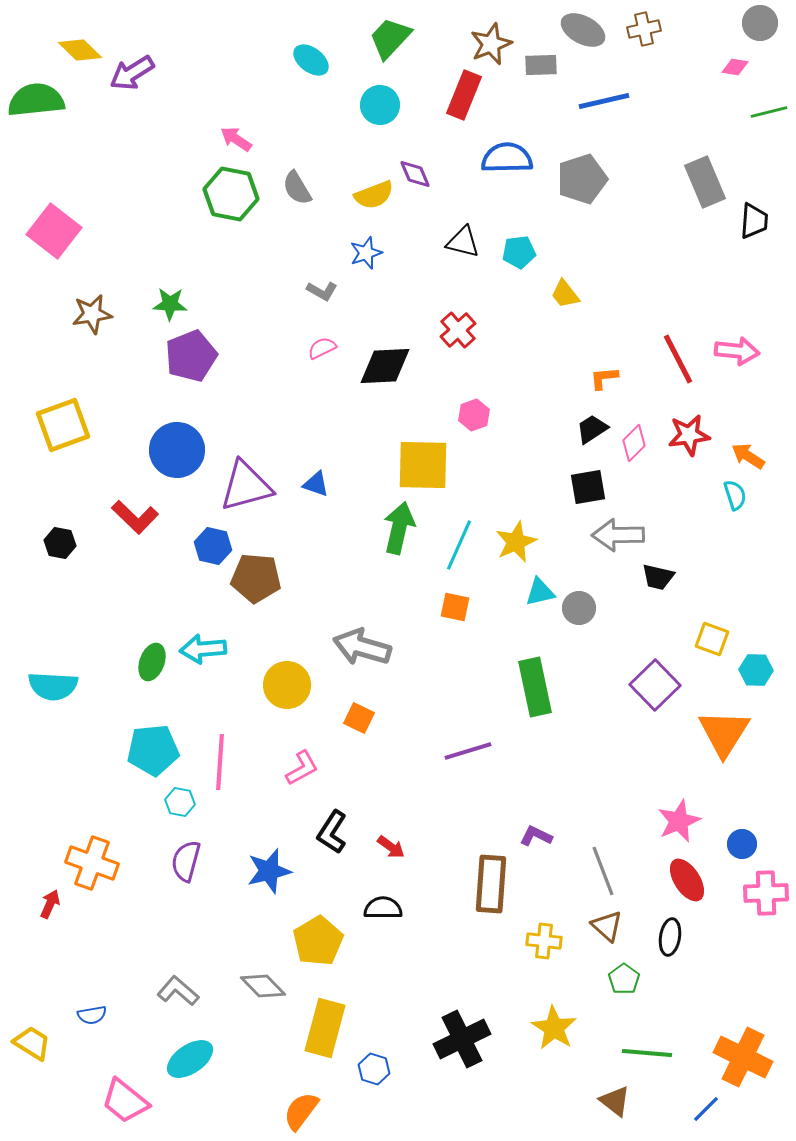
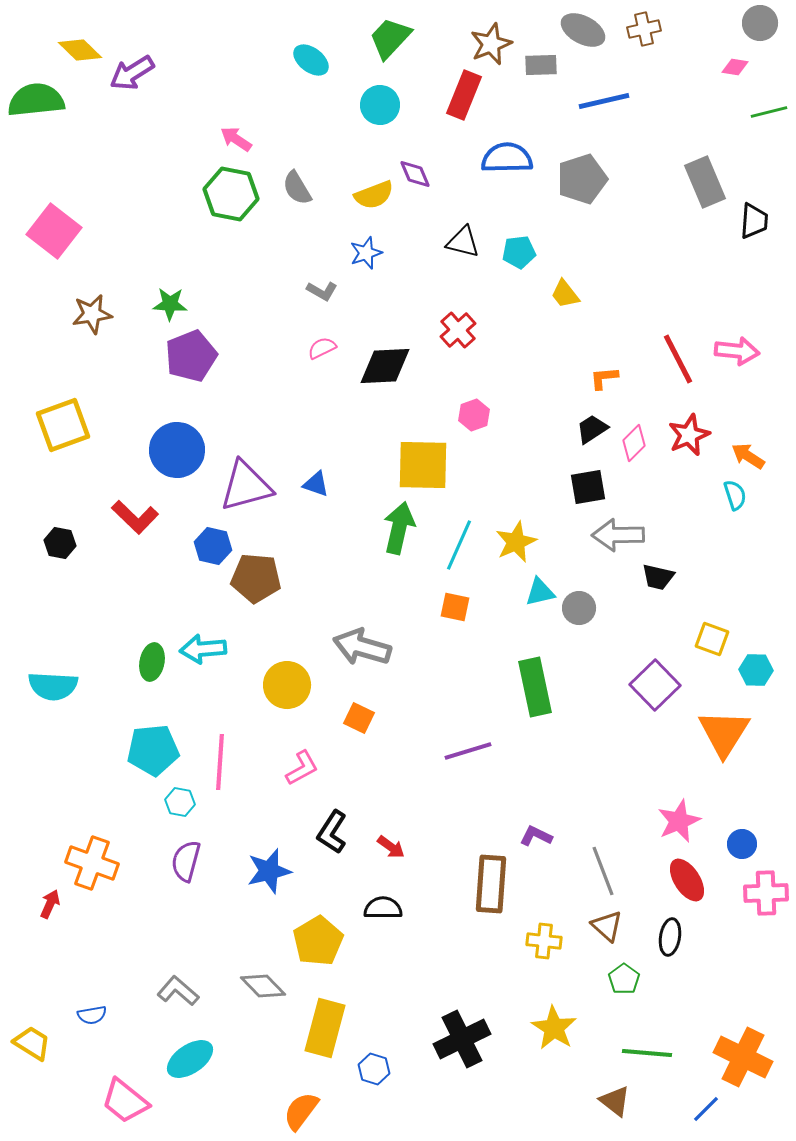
red star at (689, 435): rotated 15 degrees counterclockwise
green ellipse at (152, 662): rotated 9 degrees counterclockwise
